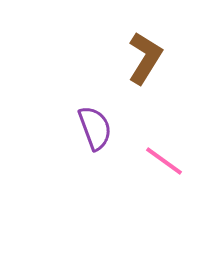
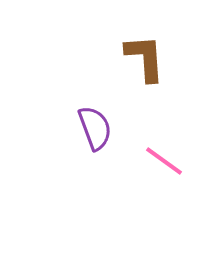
brown L-shape: rotated 36 degrees counterclockwise
